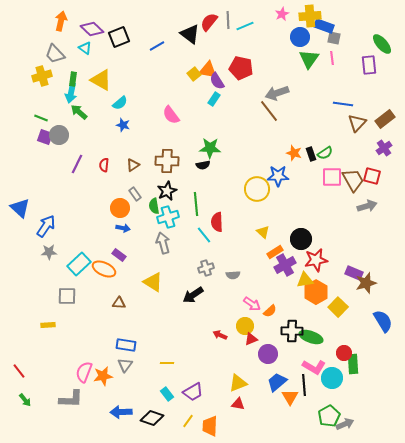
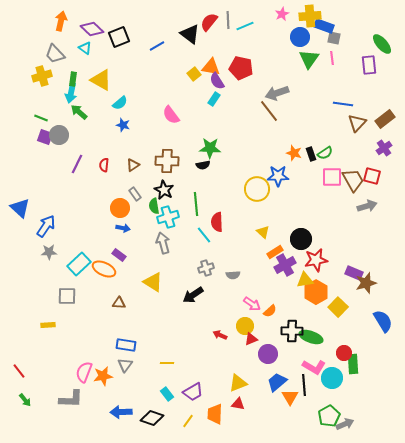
orange triangle at (208, 70): moved 3 px right, 3 px up
black star at (167, 191): moved 3 px left, 1 px up; rotated 18 degrees counterclockwise
orange trapezoid at (210, 426): moved 5 px right, 12 px up
